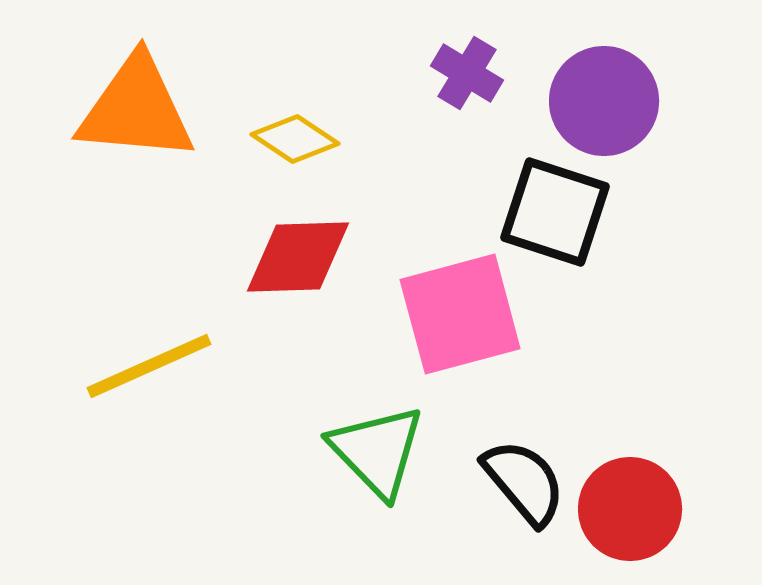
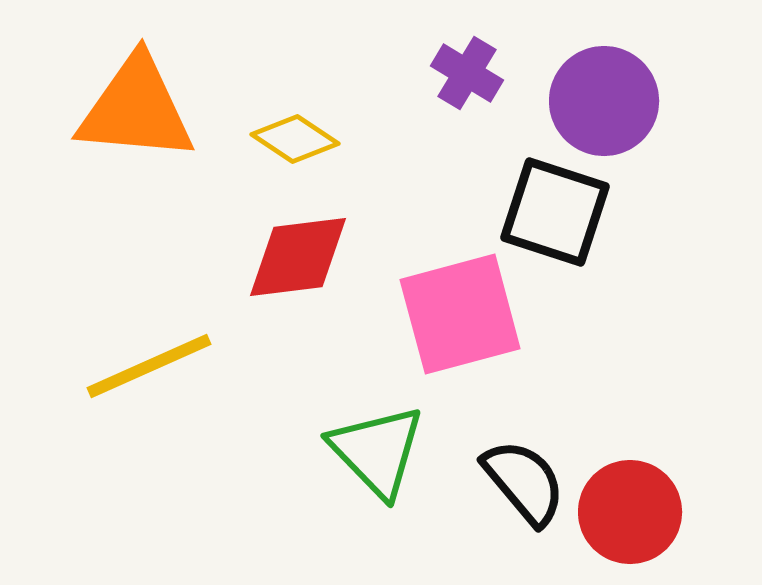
red diamond: rotated 5 degrees counterclockwise
red circle: moved 3 px down
